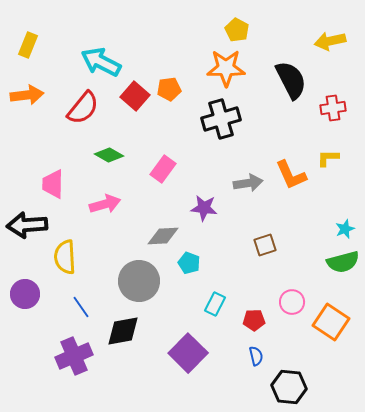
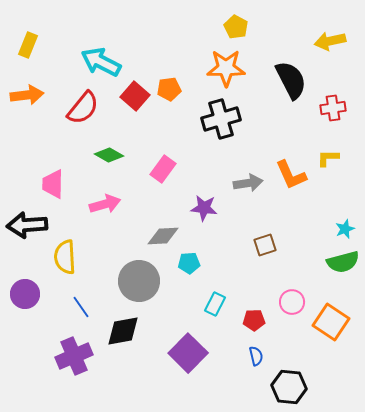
yellow pentagon: moved 1 px left, 3 px up
cyan pentagon: rotated 25 degrees counterclockwise
